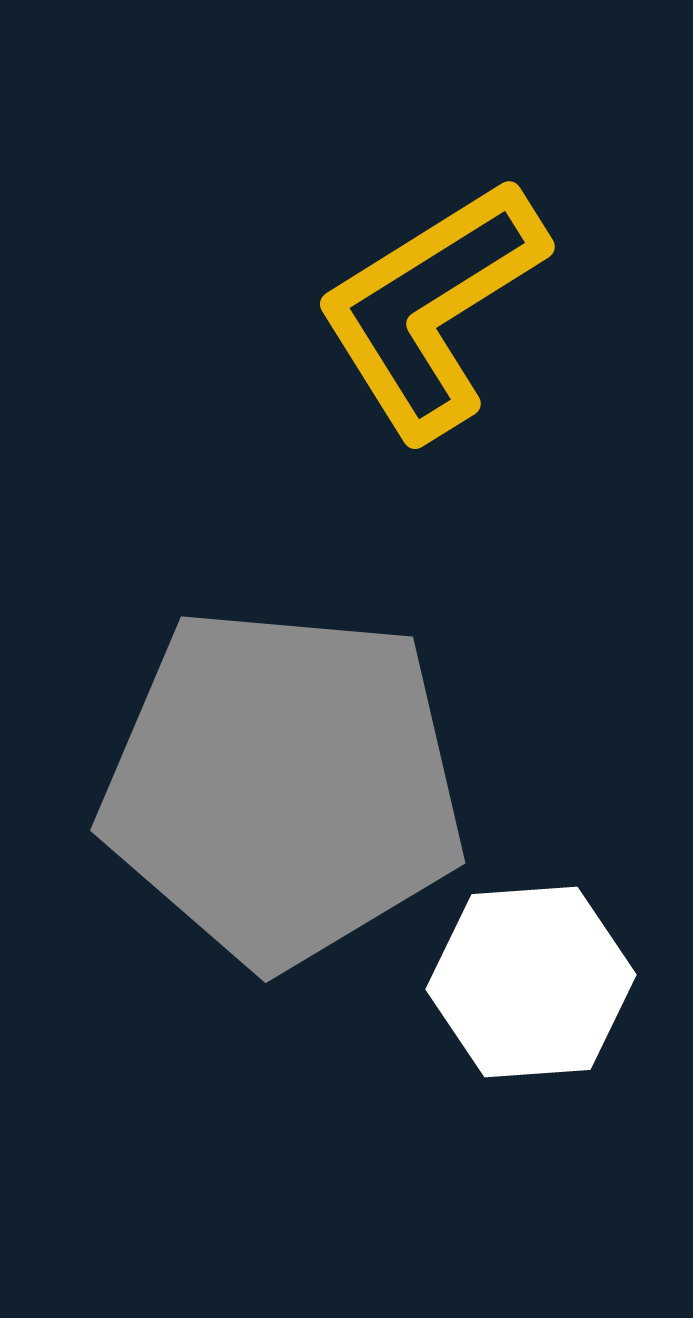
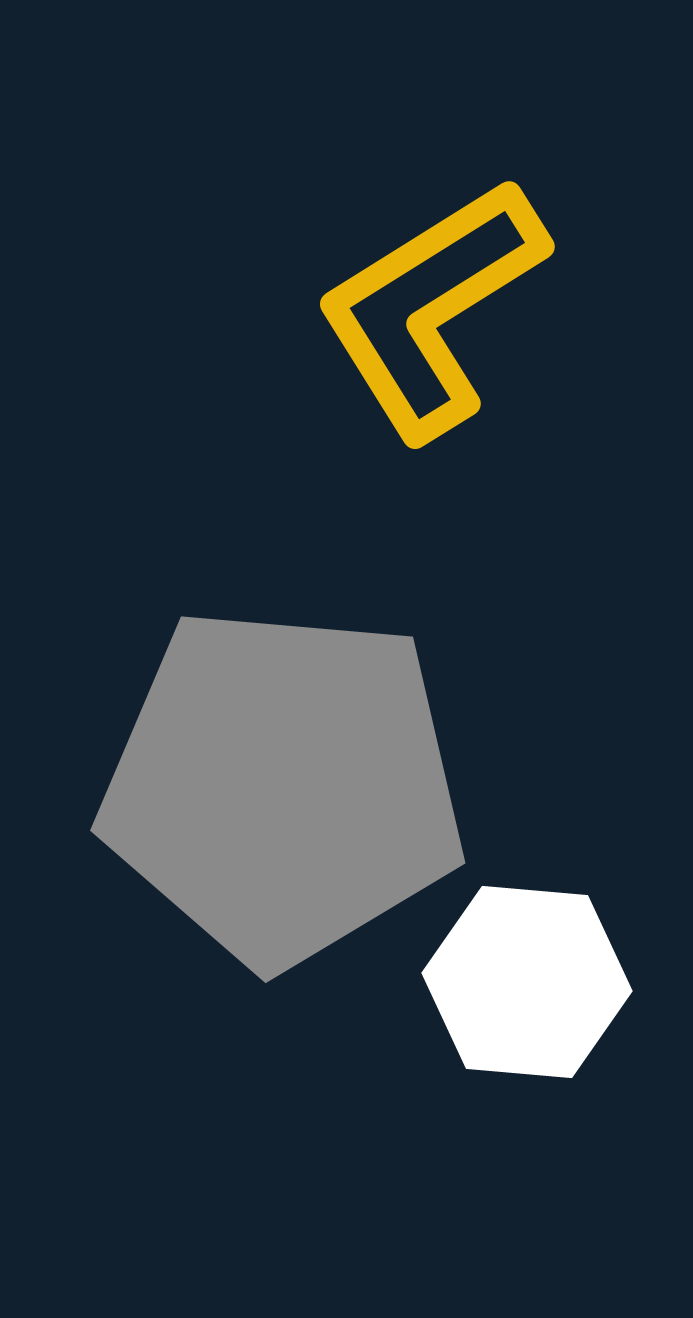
white hexagon: moved 4 px left; rotated 9 degrees clockwise
